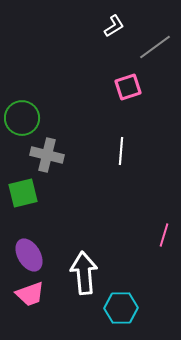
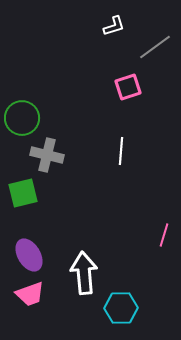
white L-shape: rotated 15 degrees clockwise
